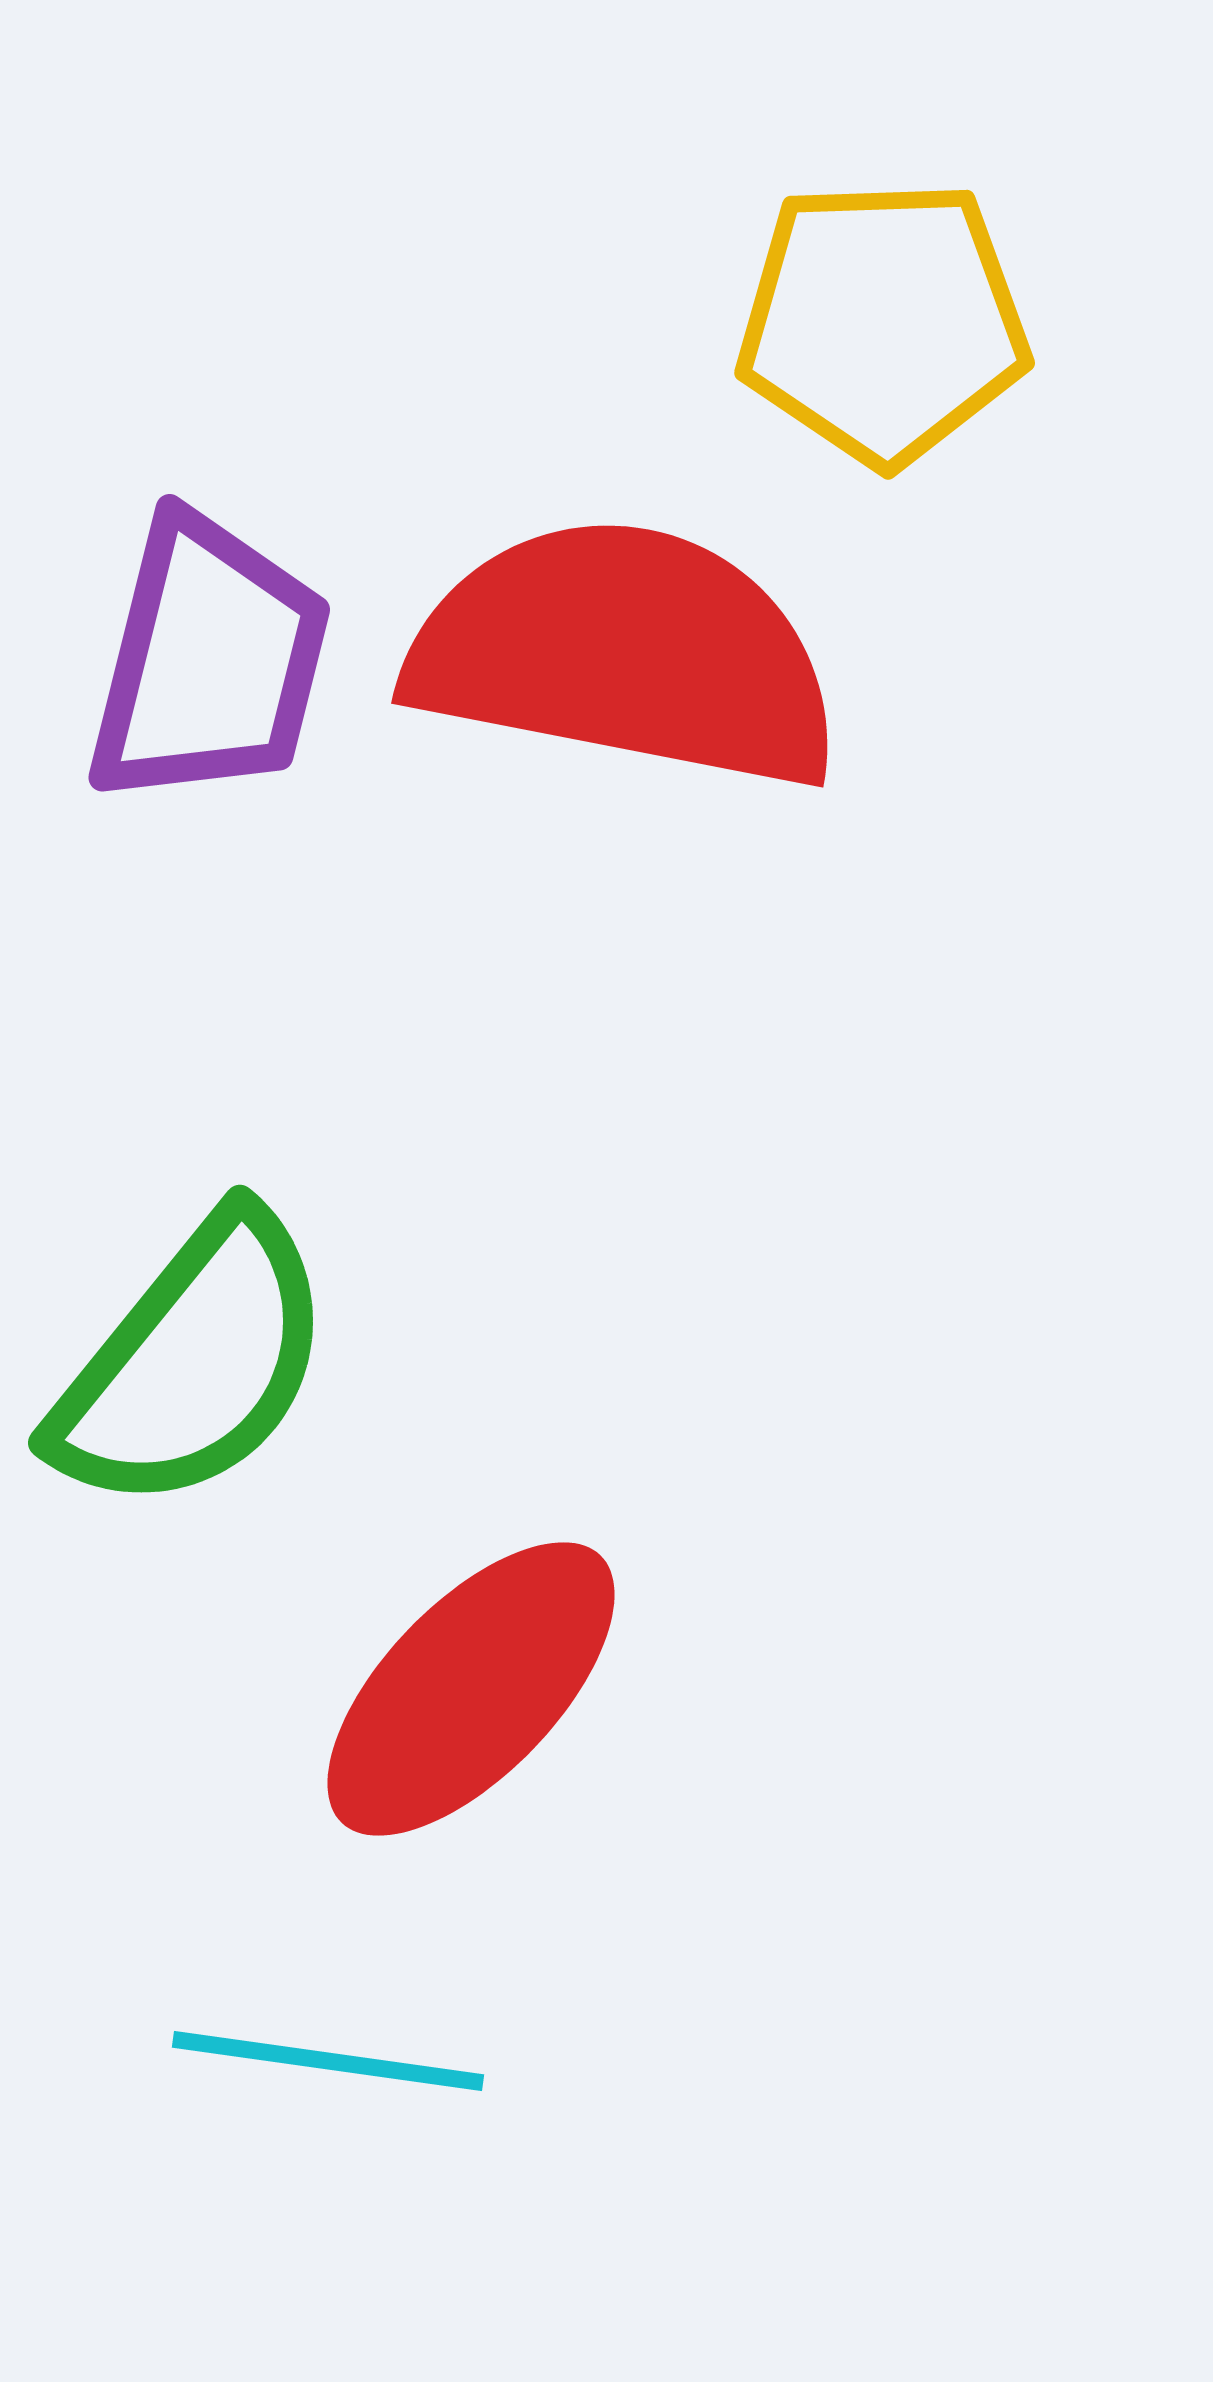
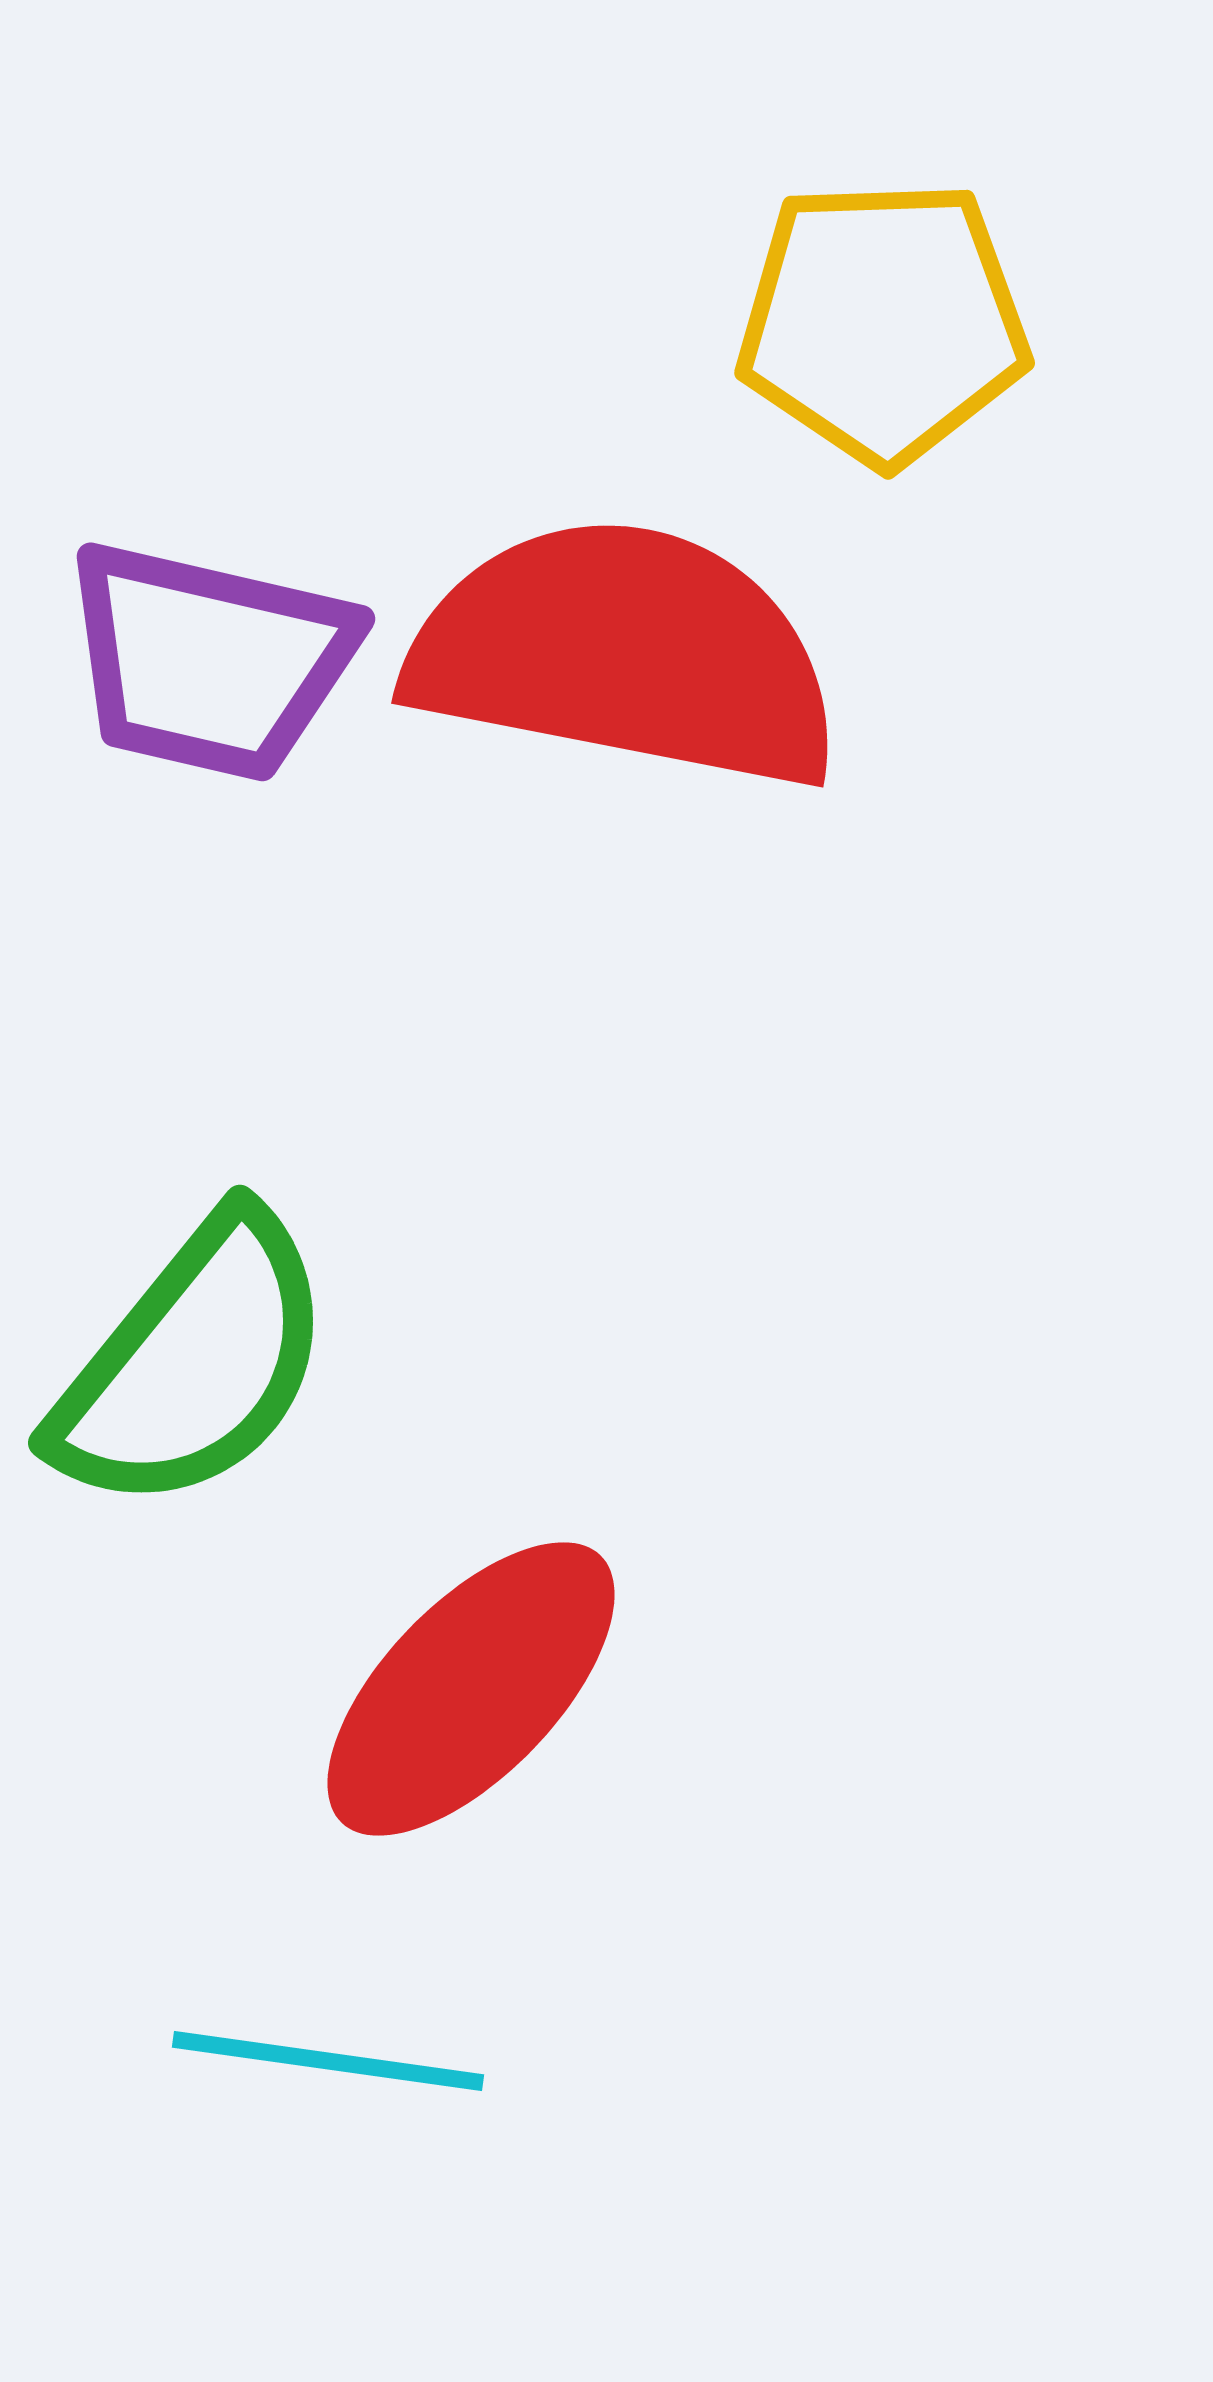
purple trapezoid: rotated 89 degrees clockwise
